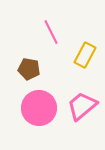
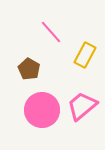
pink line: rotated 15 degrees counterclockwise
brown pentagon: rotated 20 degrees clockwise
pink circle: moved 3 px right, 2 px down
